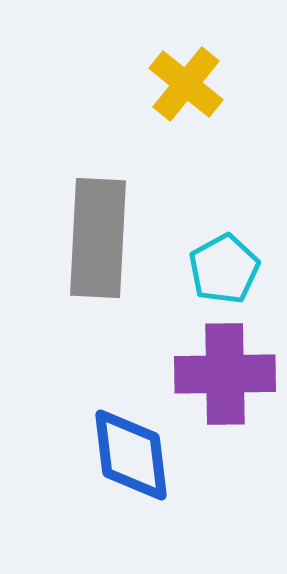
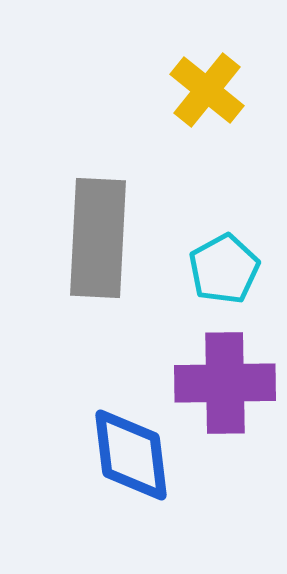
yellow cross: moved 21 px right, 6 px down
purple cross: moved 9 px down
